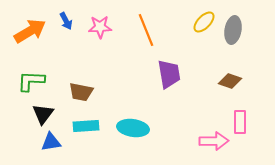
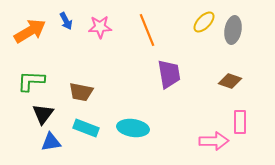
orange line: moved 1 px right
cyan rectangle: moved 2 px down; rotated 25 degrees clockwise
